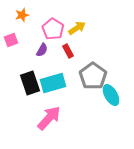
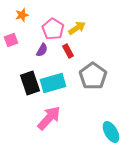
cyan ellipse: moved 37 px down
